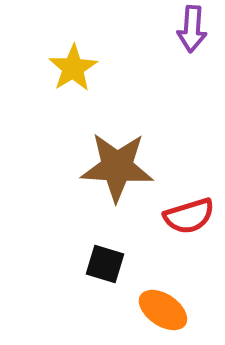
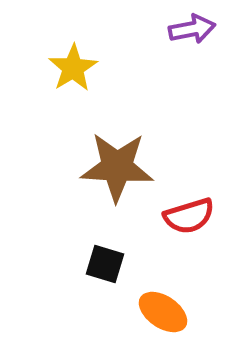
purple arrow: rotated 105 degrees counterclockwise
orange ellipse: moved 2 px down
